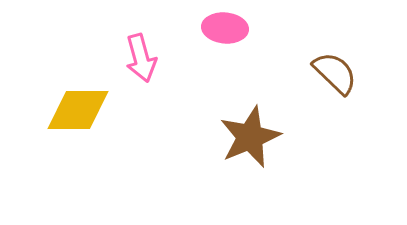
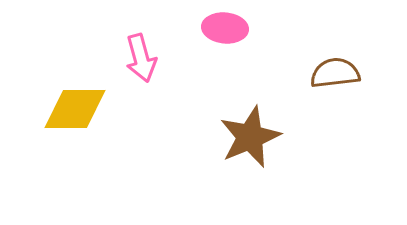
brown semicircle: rotated 51 degrees counterclockwise
yellow diamond: moved 3 px left, 1 px up
